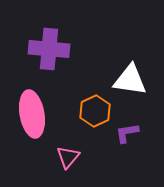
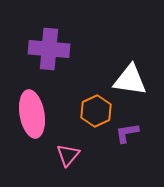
orange hexagon: moved 1 px right
pink triangle: moved 2 px up
